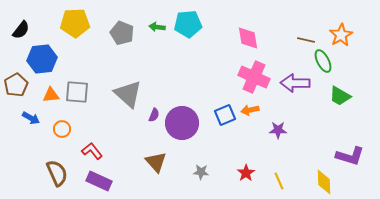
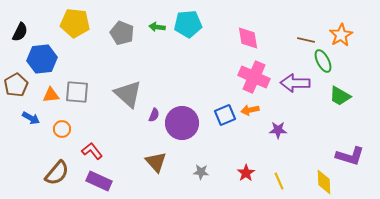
yellow pentagon: rotated 8 degrees clockwise
black semicircle: moved 1 px left, 2 px down; rotated 12 degrees counterclockwise
brown semicircle: rotated 64 degrees clockwise
